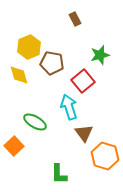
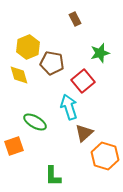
yellow hexagon: moved 1 px left
green star: moved 2 px up
brown triangle: rotated 24 degrees clockwise
orange square: rotated 24 degrees clockwise
green L-shape: moved 6 px left, 2 px down
